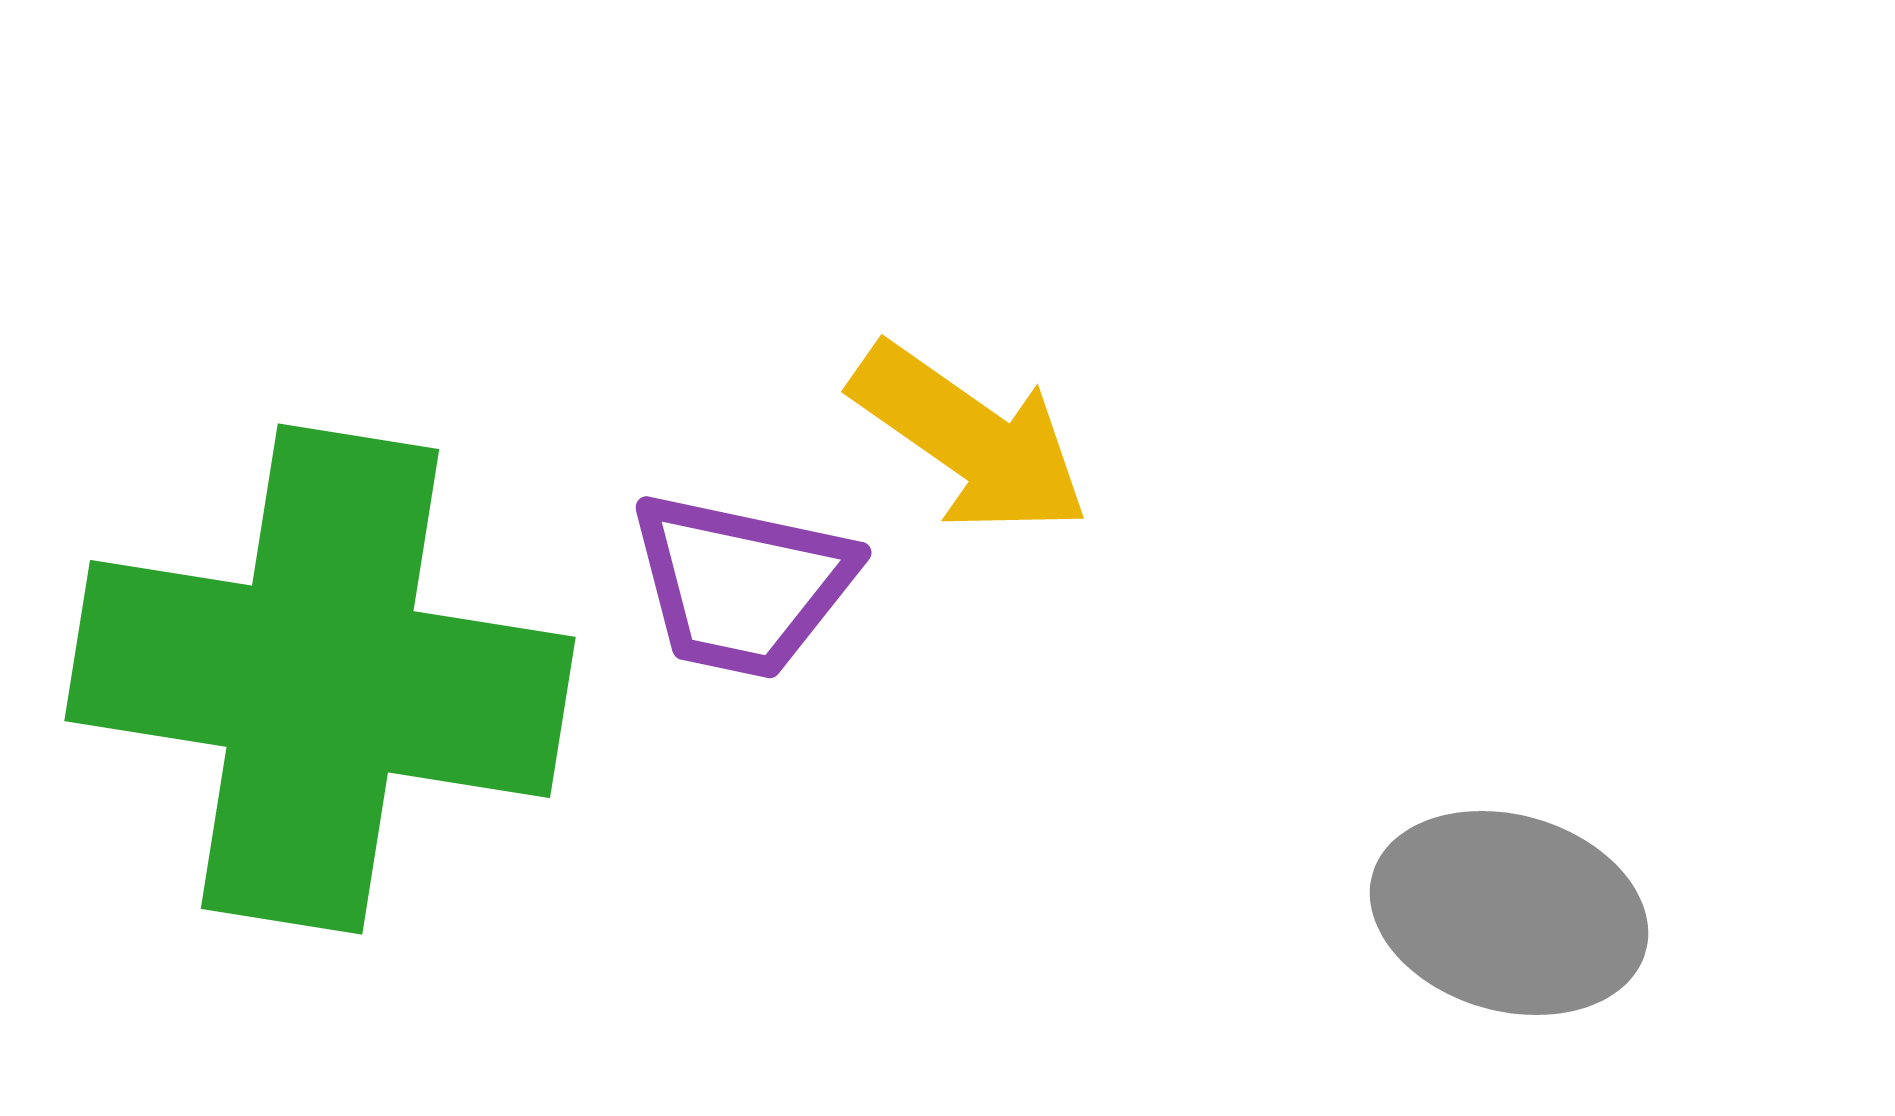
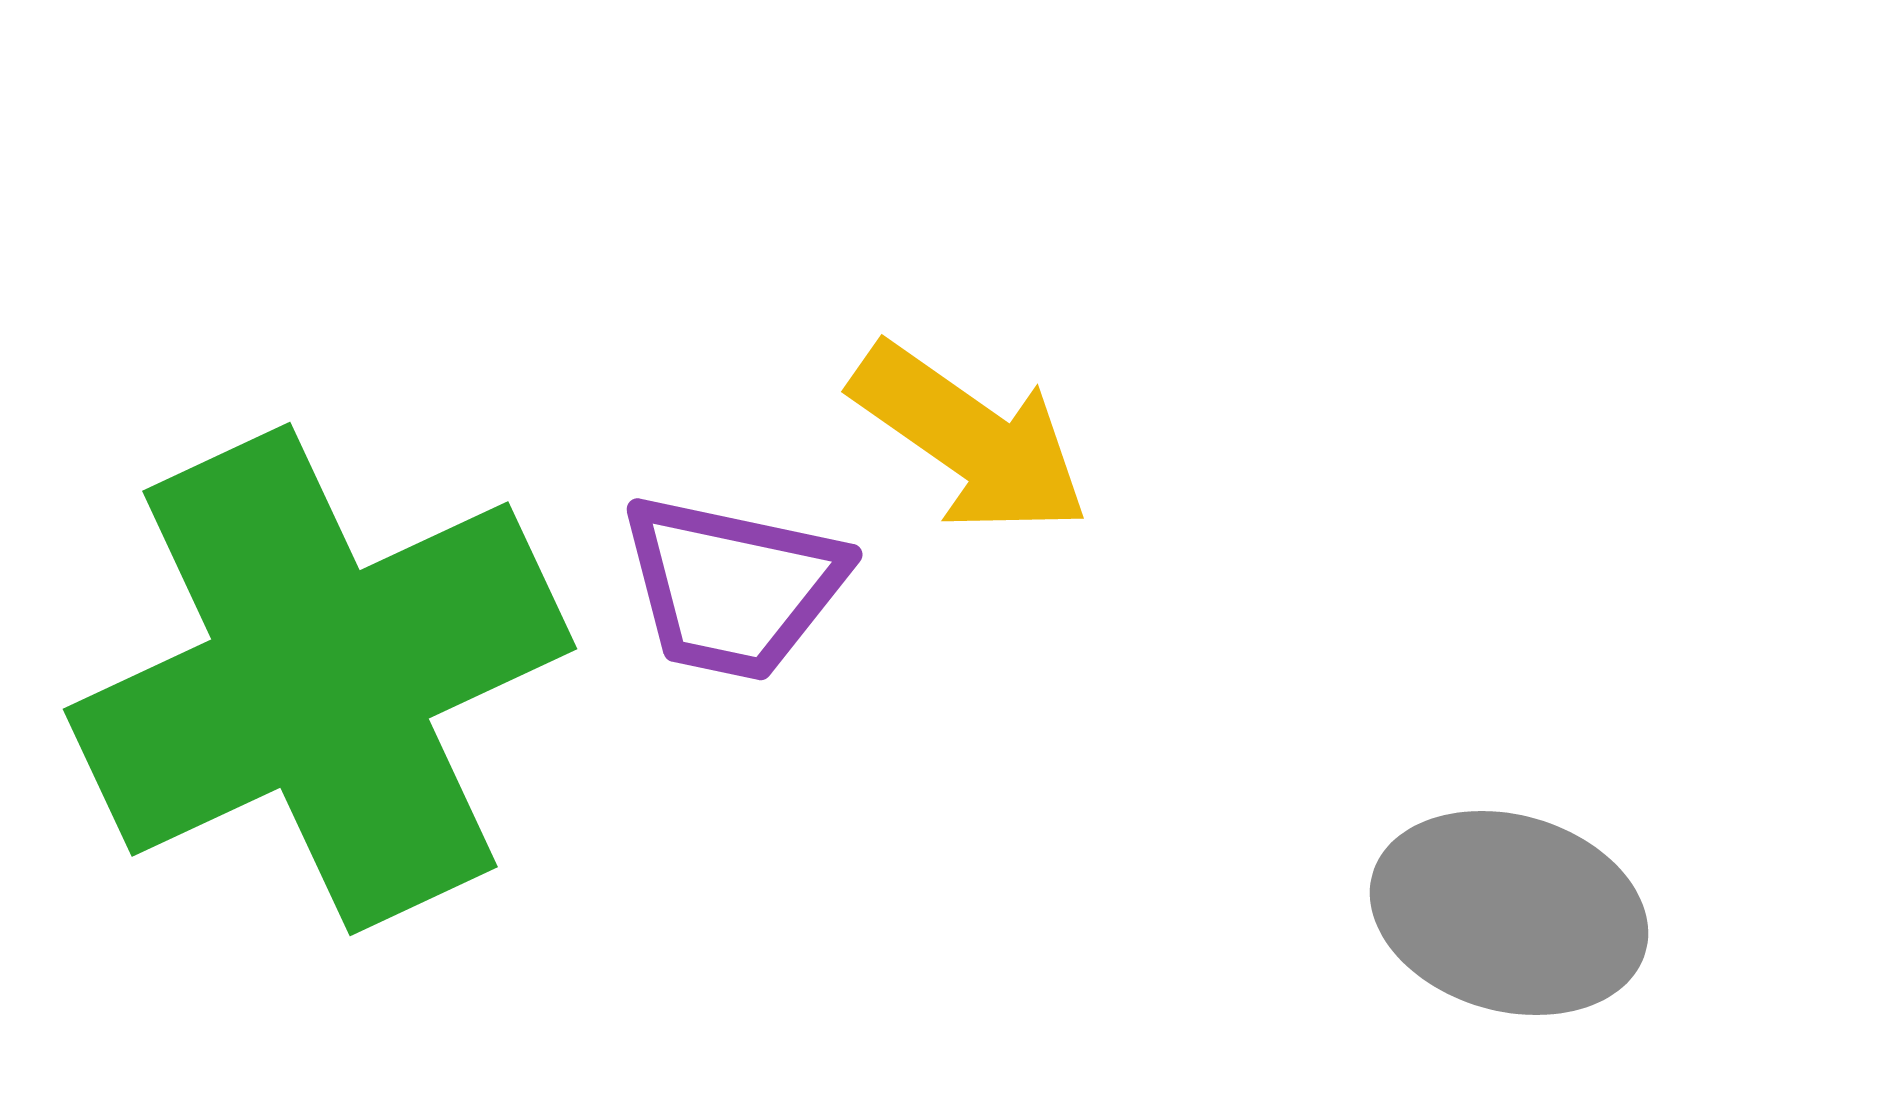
purple trapezoid: moved 9 px left, 2 px down
green cross: rotated 34 degrees counterclockwise
